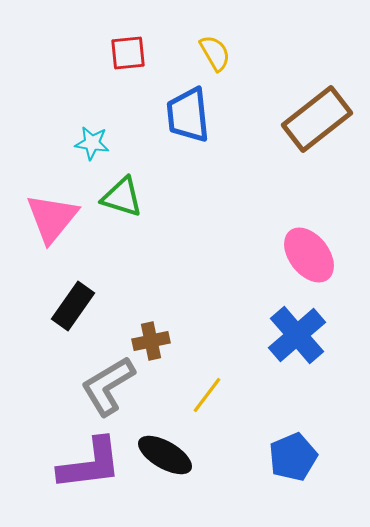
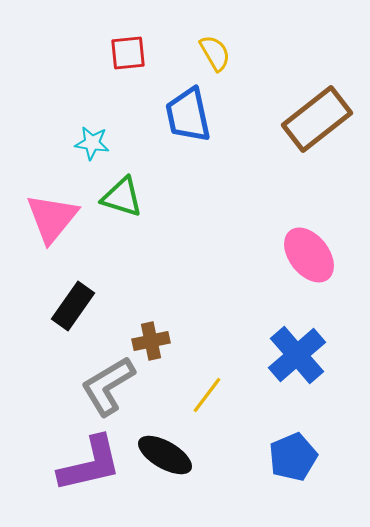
blue trapezoid: rotated 6 degrees counterclockwise
blue cross: moved 20 px down
purple L-shape: rotated 6 degrees counterclockwise
